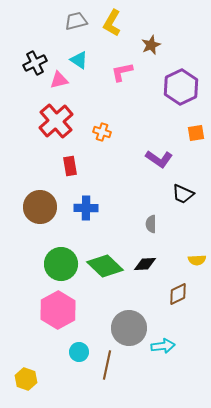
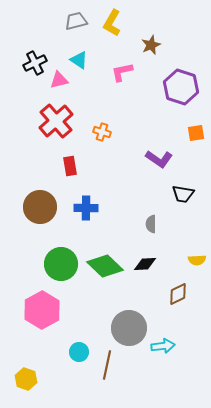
purple hexagon: rotated 16 degrees counterclockwise
black trapezoid: rotated 15 degrees counterclockwise
pink hexagon: moved 16 px left
